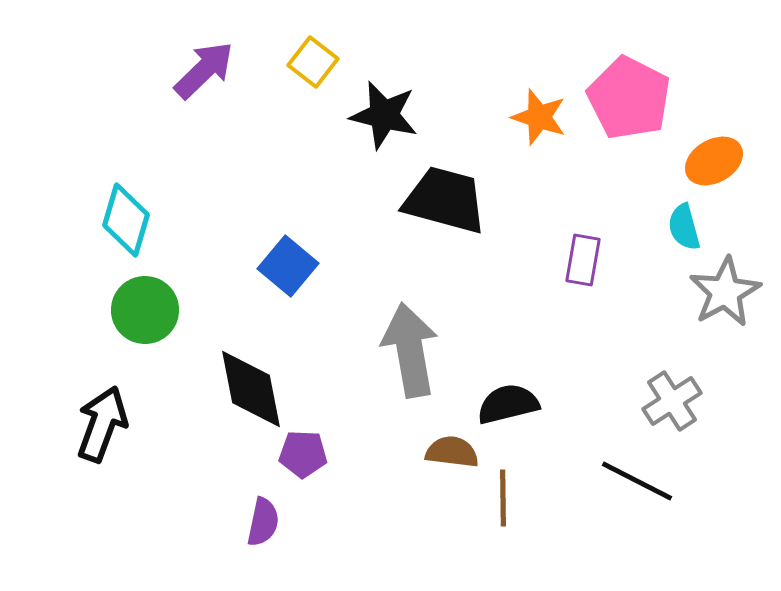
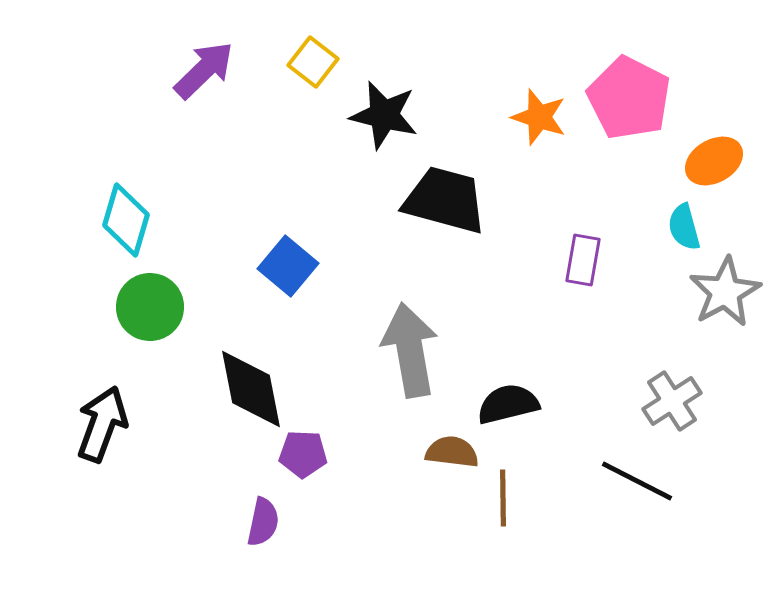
green circle: moved 5 px right, 3 px up
